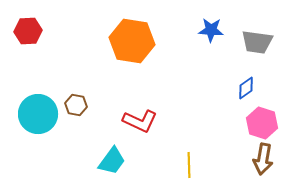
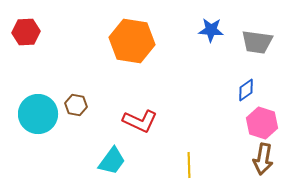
red hexagon: moved 2 px left, 1 px down
blue diamond: moved 2 px down
